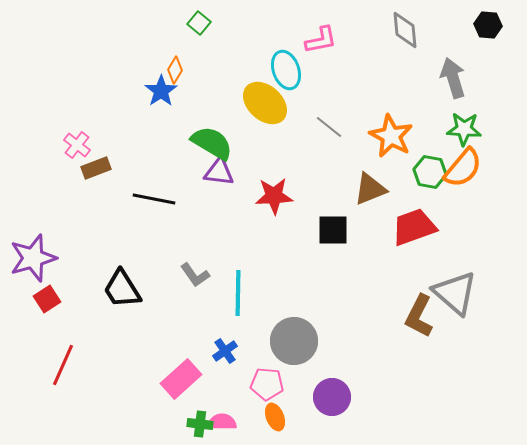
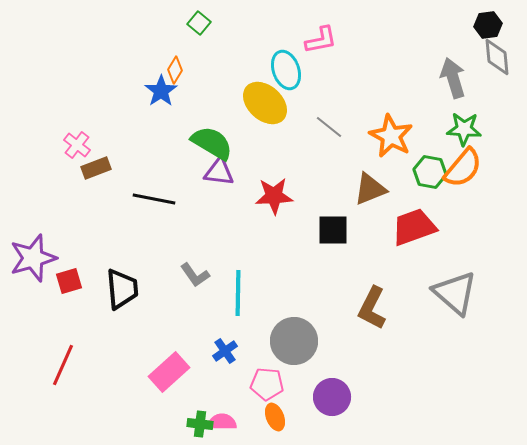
black hexagon: rotated 12 degrees counterclockwise
gray diamond: moved 92 px right, 27 px down
black trapezoid: rotated 153 degrees counterclockwise
red square: moved 22 px right, 18 px up; rotated 16 degrees clockwise
brown L-shape: moved 47 px left, 8 px up
pink rectangle: moved 12 px left, 7 px up
